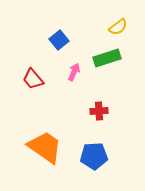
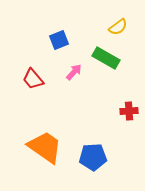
blue square: rotated 18 degrees clockwise
green rectangle: moved 1 px left; rotated 48 degrees clockwise
pink arrow: rotated 18 degrees clockwise
red cross: moved 30 px right
blue pentagon: moved 1 px left, 1 px down
